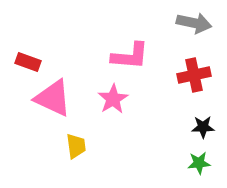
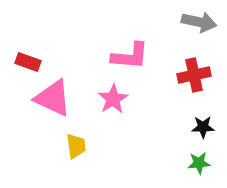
gray arrow: moved 5 px right, 1 px up
